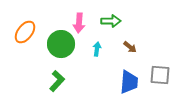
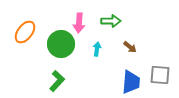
blue trapezoid: moved 2 px right
